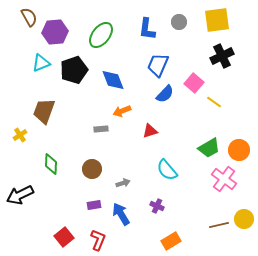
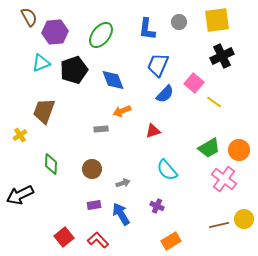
red triangle: moved 3 px right
red L-shape: rotated 65 degrees counterclockwise
